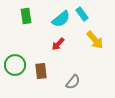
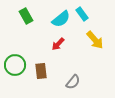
green rectangle: rotated 21 degrees counterclockwise
